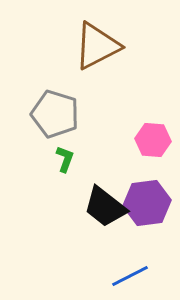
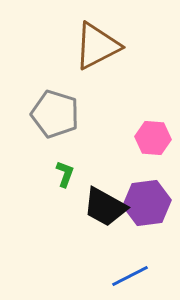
pink hexagon: moved 2 px up
green L-shape: moved 15 px down
black trapezoid: rotated 9 degrees counterclockwise
